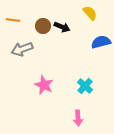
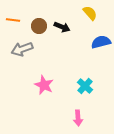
brown circle: moved 4 px left
